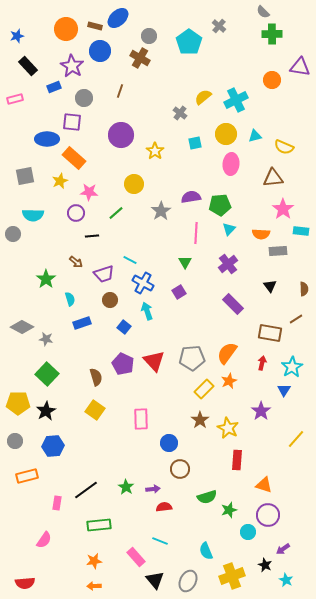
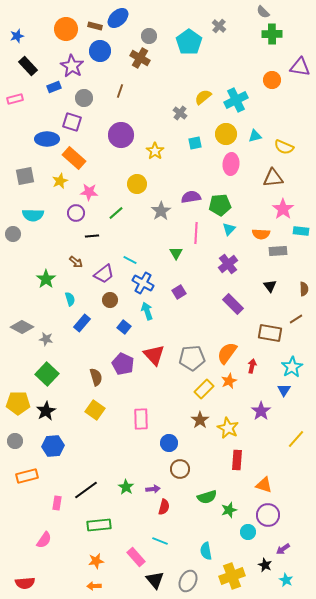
purple square at (72, 122): rotated 12 degrees clockwise
yellow circle at (134, 184): moved 3 px right
green triangle at (185, 262): moved 9 px left, 9 px up
purple trapezoid at (104, 274): rotated 20 degrees counterclockwise
blue rectangle at (82, 323): rotated 30 degrees counterclockwise
red triangle at (154, 361): moved 6 px up
red arrow at (262, 363): moved 10 px left, 3 px down
red semicircle at (164, 507): rotated 112 degrees clockwise
cyan semicircle at (206, 551): rotated 12 degrees clockwise
orange star at (94, 561): moved 2 px right
